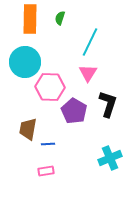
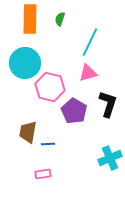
green semicircle: moved 1 px down
cyan circle: moved 1 px down
pink triangle: rotated 42 degrees clockwise
pink hexagon: rotated 12 degrees clockwise
brown trapezoid: moved 3 px down
pink rectangle: moved 3 px left, 3 px down
